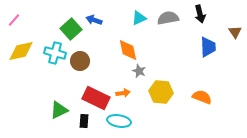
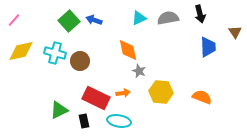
green square: moved 2 px left, 8 px up
black rectangle: rotated 16 degrees counterclockwise
